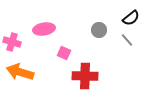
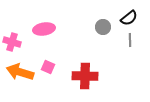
black semicircle: moved 2 px left
gray circle: moved 4 px right, 3 px up
gray line: moved 3 px right; rotated 40 degrees clockwise
pink square: moved 16 px left, 14 px down
